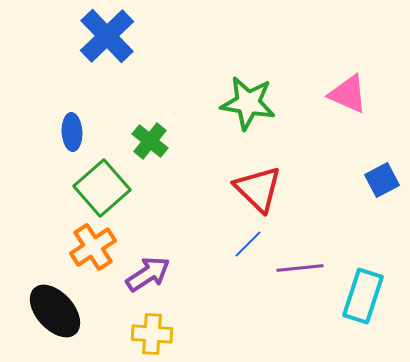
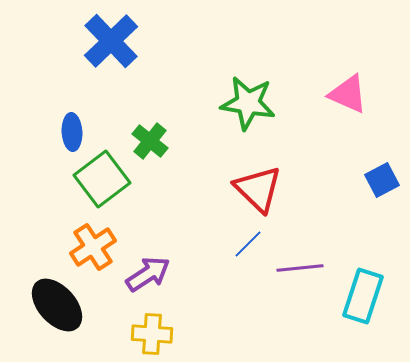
blue cross: moved 4 px right, 5 px down
green square: moved 9 px up; rotated 4 degrees clockwise
black ellipse: moved 2 px right, 6 px up
